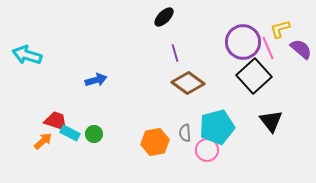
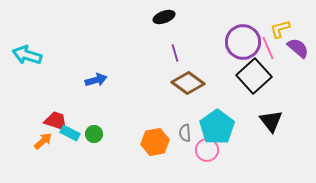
black ellipse: rotated 25 degrees clockwise
purple semicircle: moved 3 px left, 1 px up
cyan pentagon: rotated 20 degrees counterclockwise
